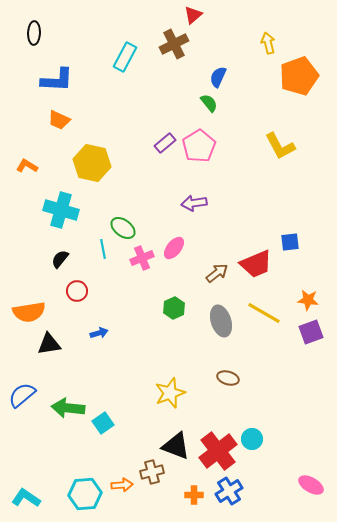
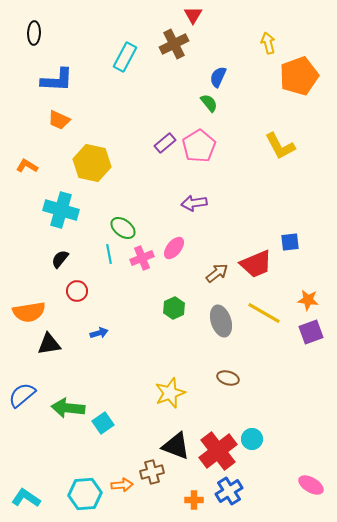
red triangle at (193, 15): rotated 18 degrees counterclockwise
cyan line at (103, 249): moved 6 px right, 5 px down
orange cross at (194, 495): moved 5 px down
